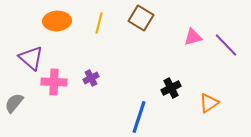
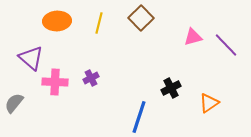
brown square: rotated 15 degrees clockwise
pink cross: moved 1 px right
